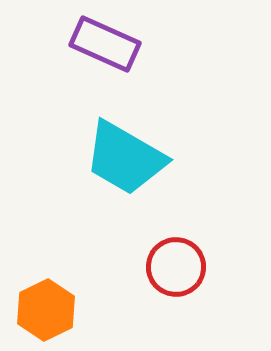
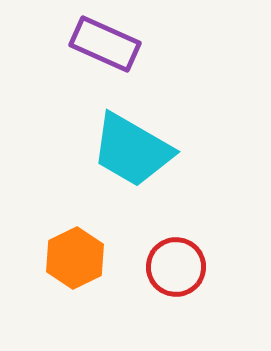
cyan trapezoid: moved 7 px right, 8 px up
orange hexagon: moved 29 px right, 52 px up
